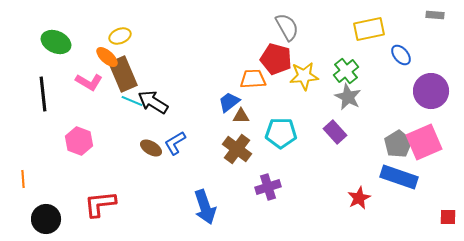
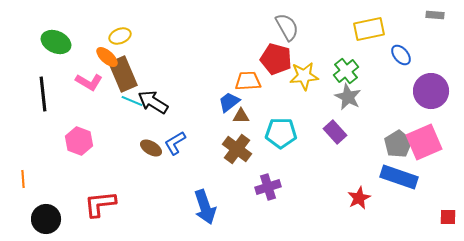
orange trapezoid: moved 5 px left, 2 px down
